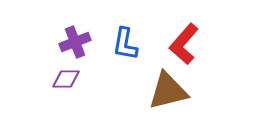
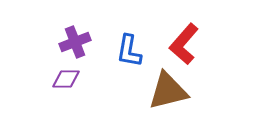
blue L-shape: moved 4 px right, 7 px down
